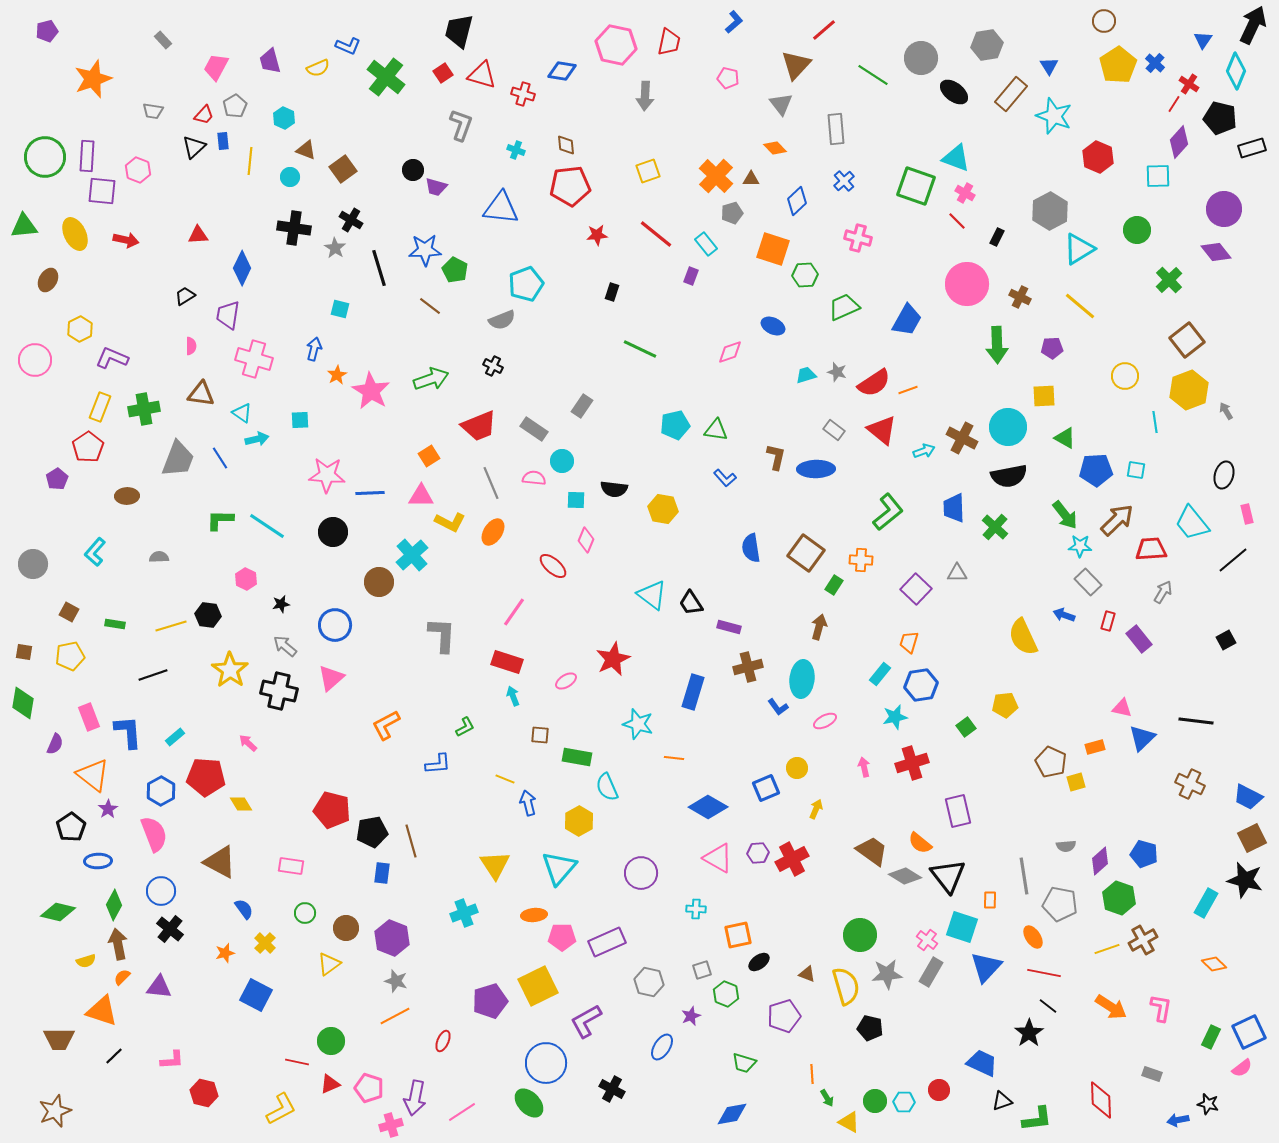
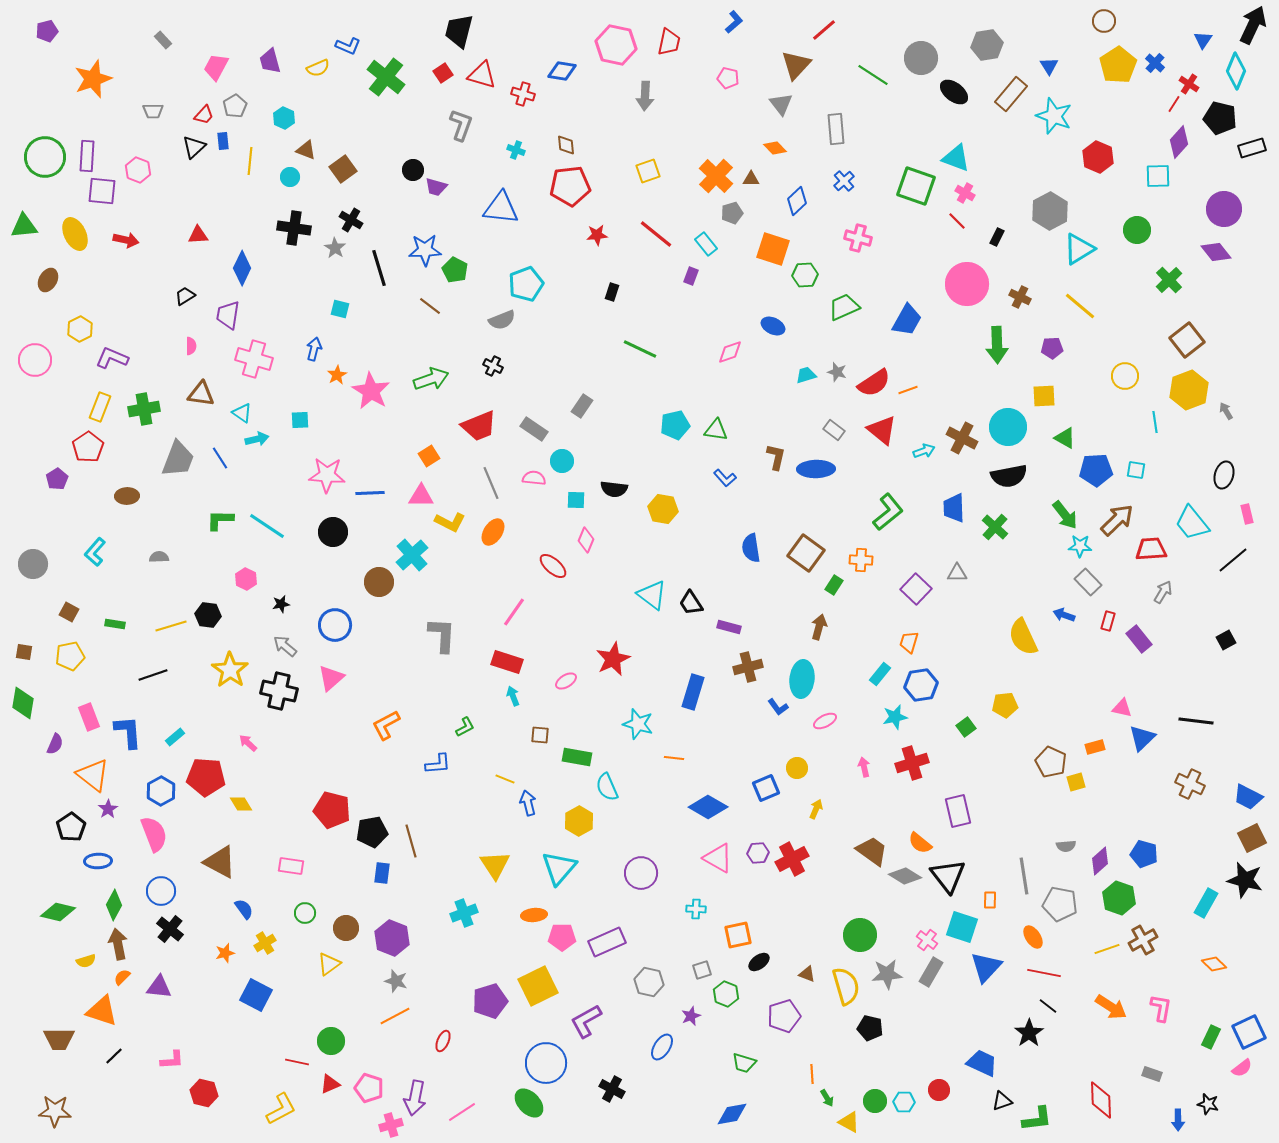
gray trapezoid at (153, 111): rotated 10 degrees counterclockwise
yellow cross at (265, 943): rotated 15 degrees clockwise
brown star at (55, 1111): rotated 24 degrees clockwise
blue arrow at (1178, 1120): rotated 80 degrees counterclockwise
